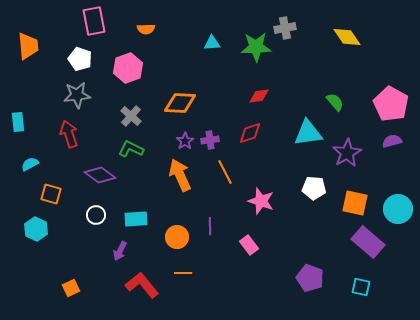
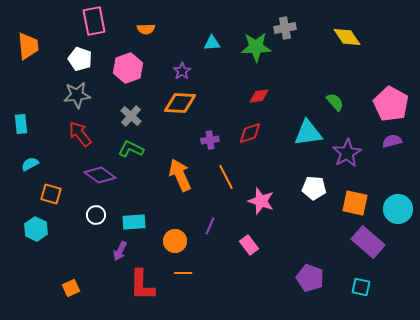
cyan rectangle at (18, 122): moved 3 px right, 2 px down
red arrow at (69, 134): moved 11 px right; rotated 20 degrees counterclockwise
purple star at (185, 141): moved 3 px left, 70 px up
orange line at (225, 172): moved 1 px right, 5 px down
cyan rectangle at (136, 219): moved 2 px left, 3 px down
purple line at (210, 226): rotated 24 degrees clockwise
orange circle at (177, 237): moved 2 px left, 4 px down
red L-shape at (142, 285): rotated 140 degrees counterclockwise
